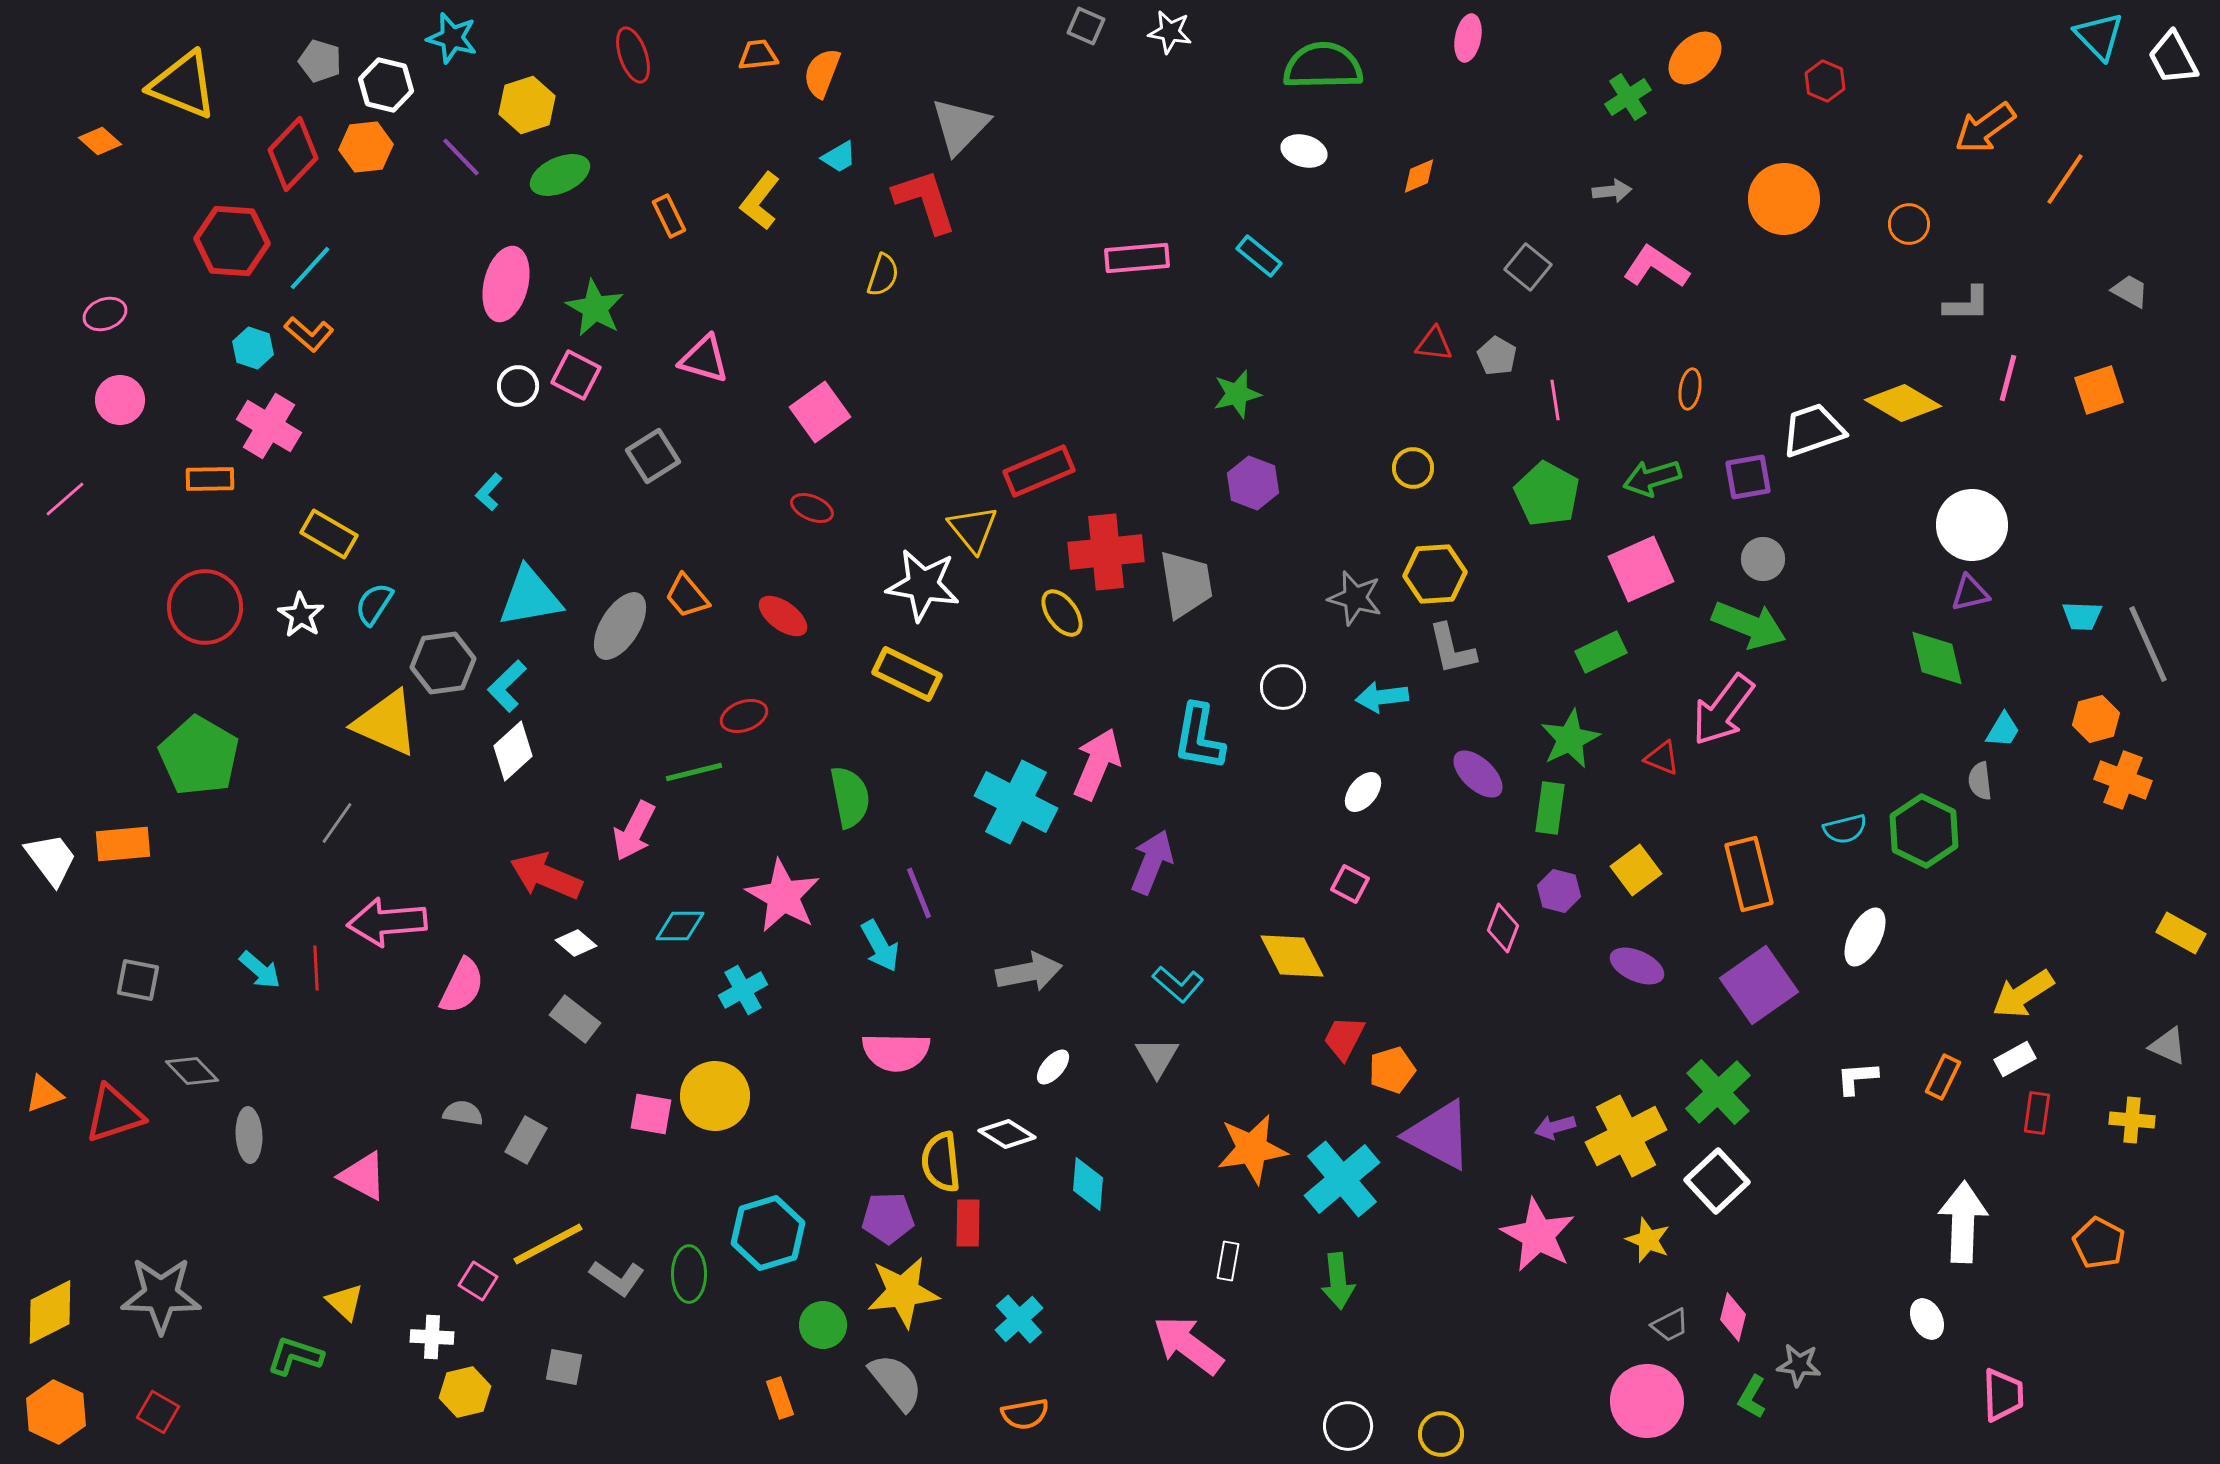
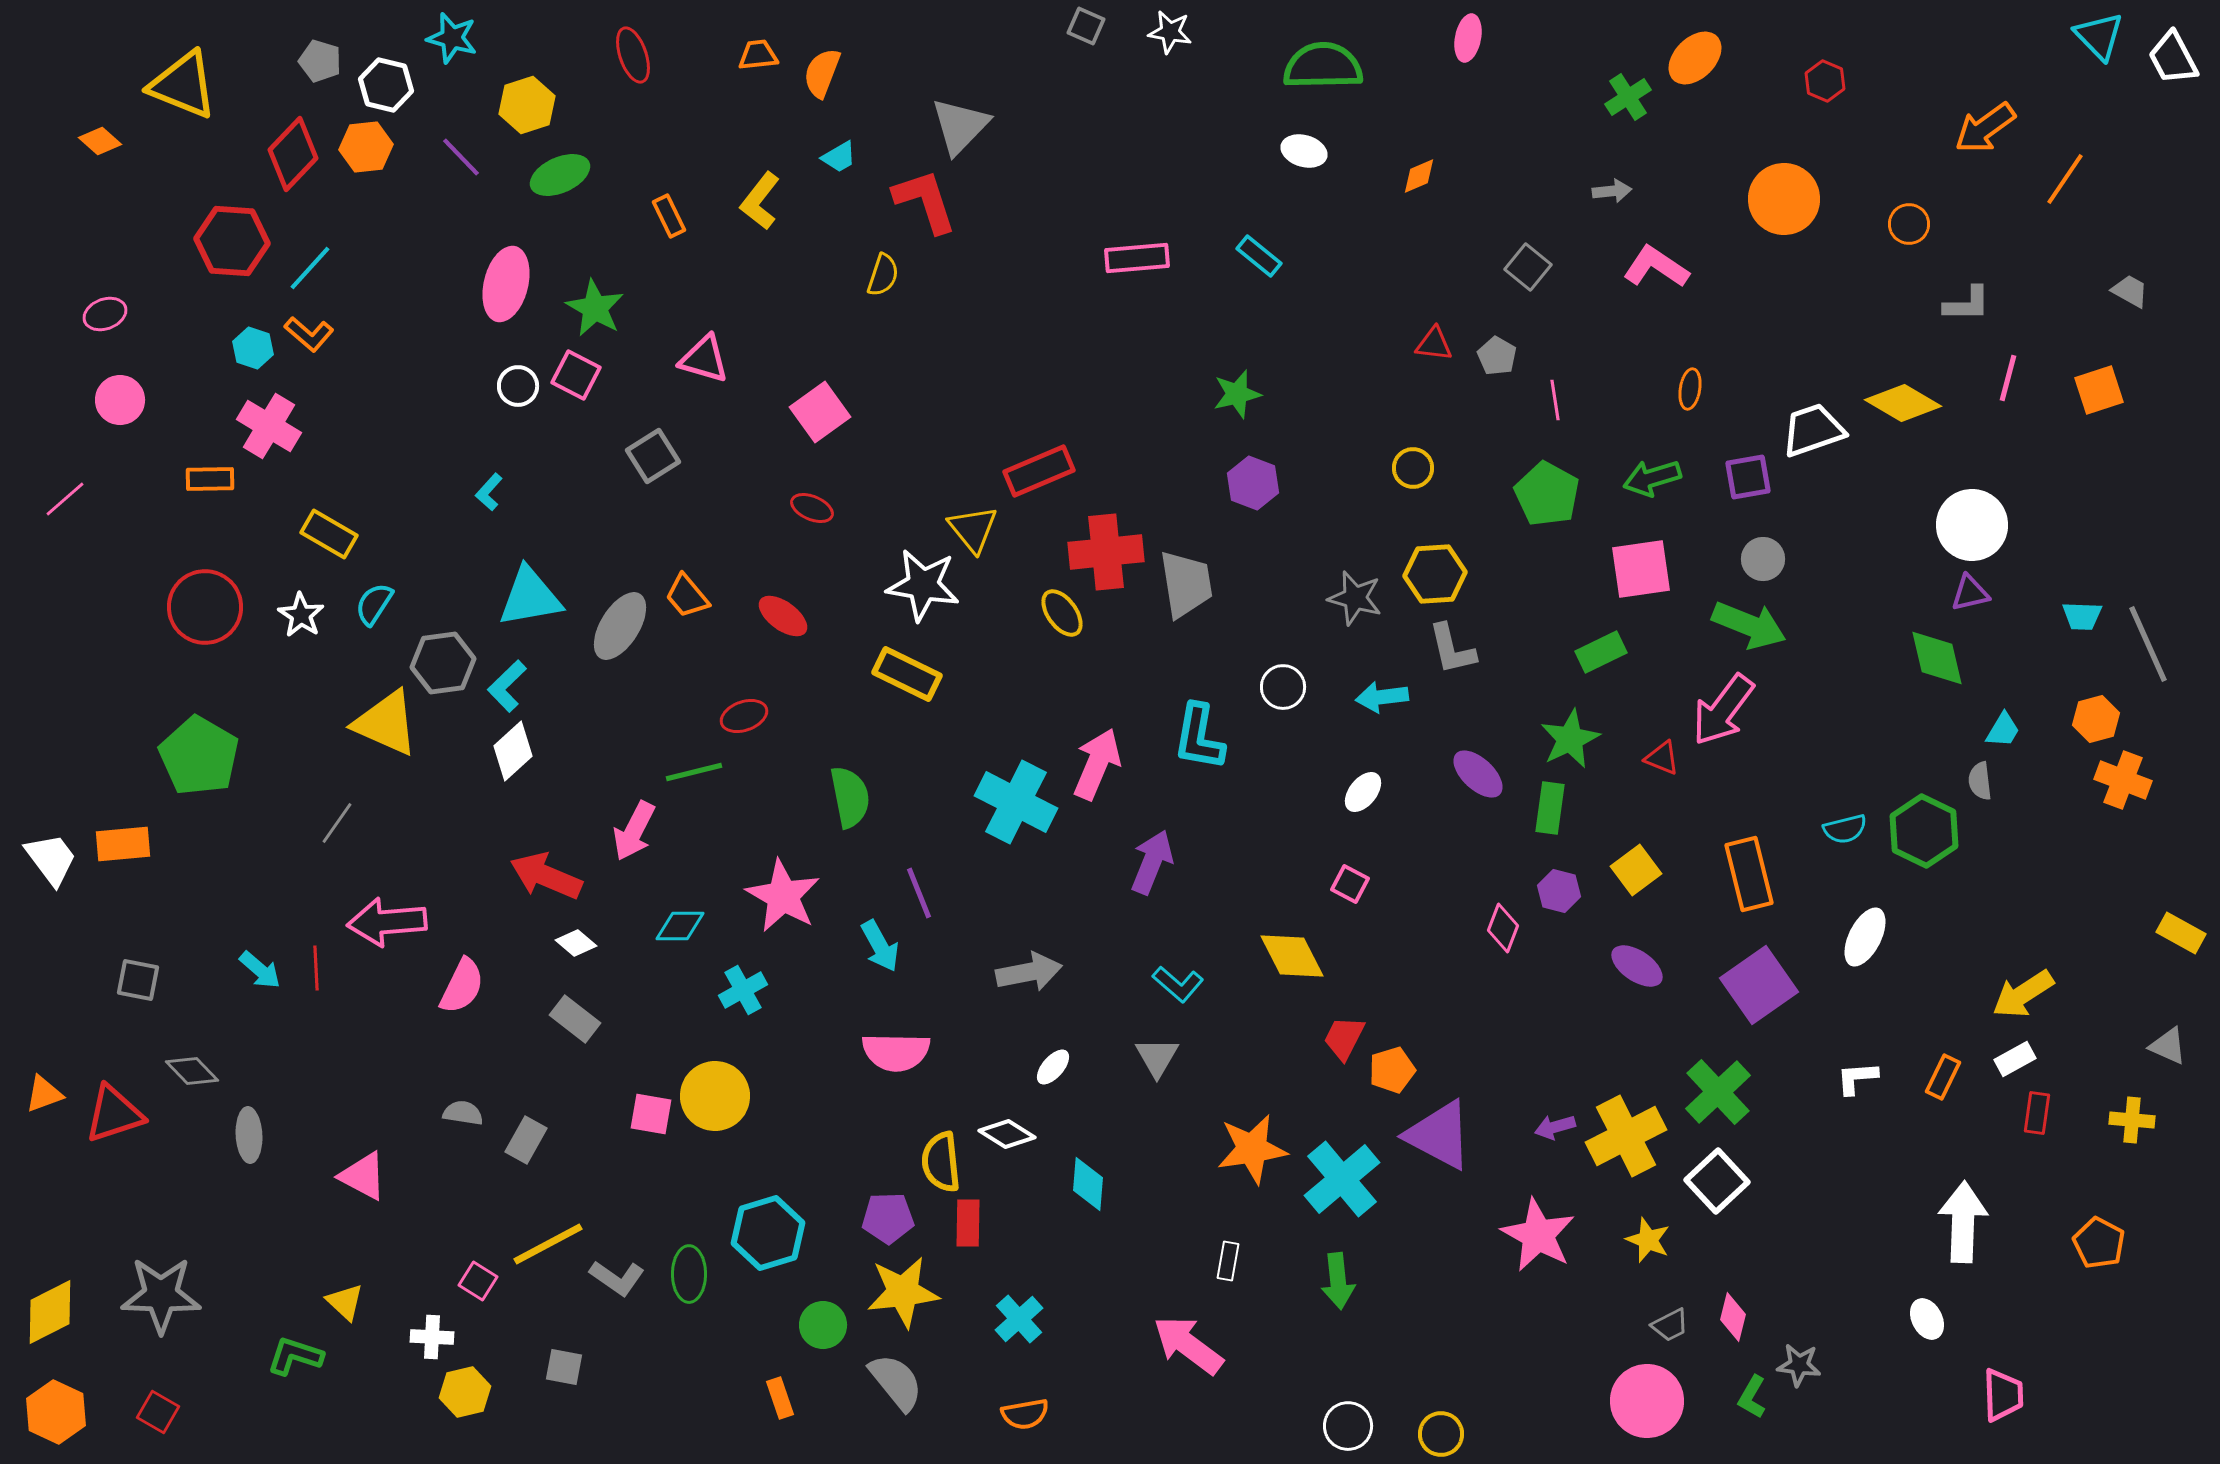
pink square at (1641, 569): rotated 16 degrees clockwise
purple ellipse at (1637, 966): rotated 10 degrees clockwise
